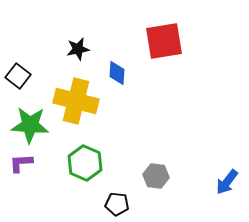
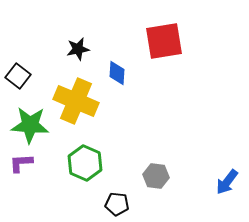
yellow cross: rotated 9 degrees clockwise
